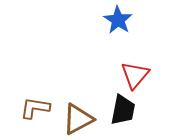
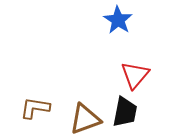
black trapezoid: moved 2 px right, 2 px down
brown triangle: moved 7 px right; rotated 8 degrees clockwise
